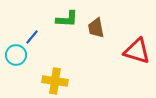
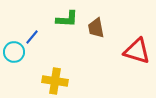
cyan circle: moved 2 px left, 3 px up
